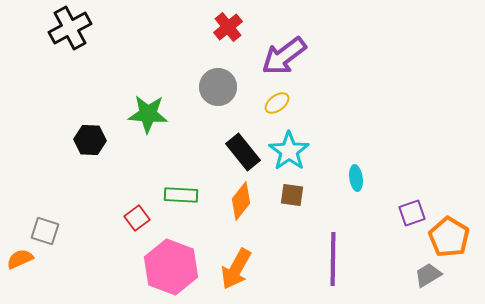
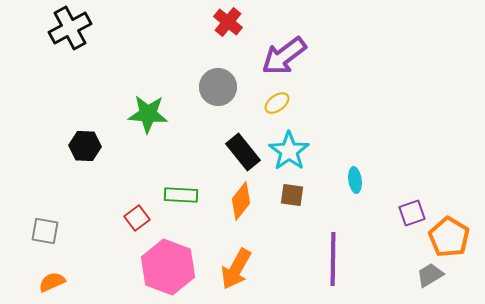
red cross: moved 5 px up; rotated 12 degrees counterclockwise
black hexagon: moved 5 px left, 6 px down
cyan ellipse: moved 1 px left, 2 px down
gray square: rotated 8 degrees counterclockwise
orange semicircle: moved 32 px right, 23 px down
pink hexagon: moved 3 px left
gray trapezoid: moved 2 px right
